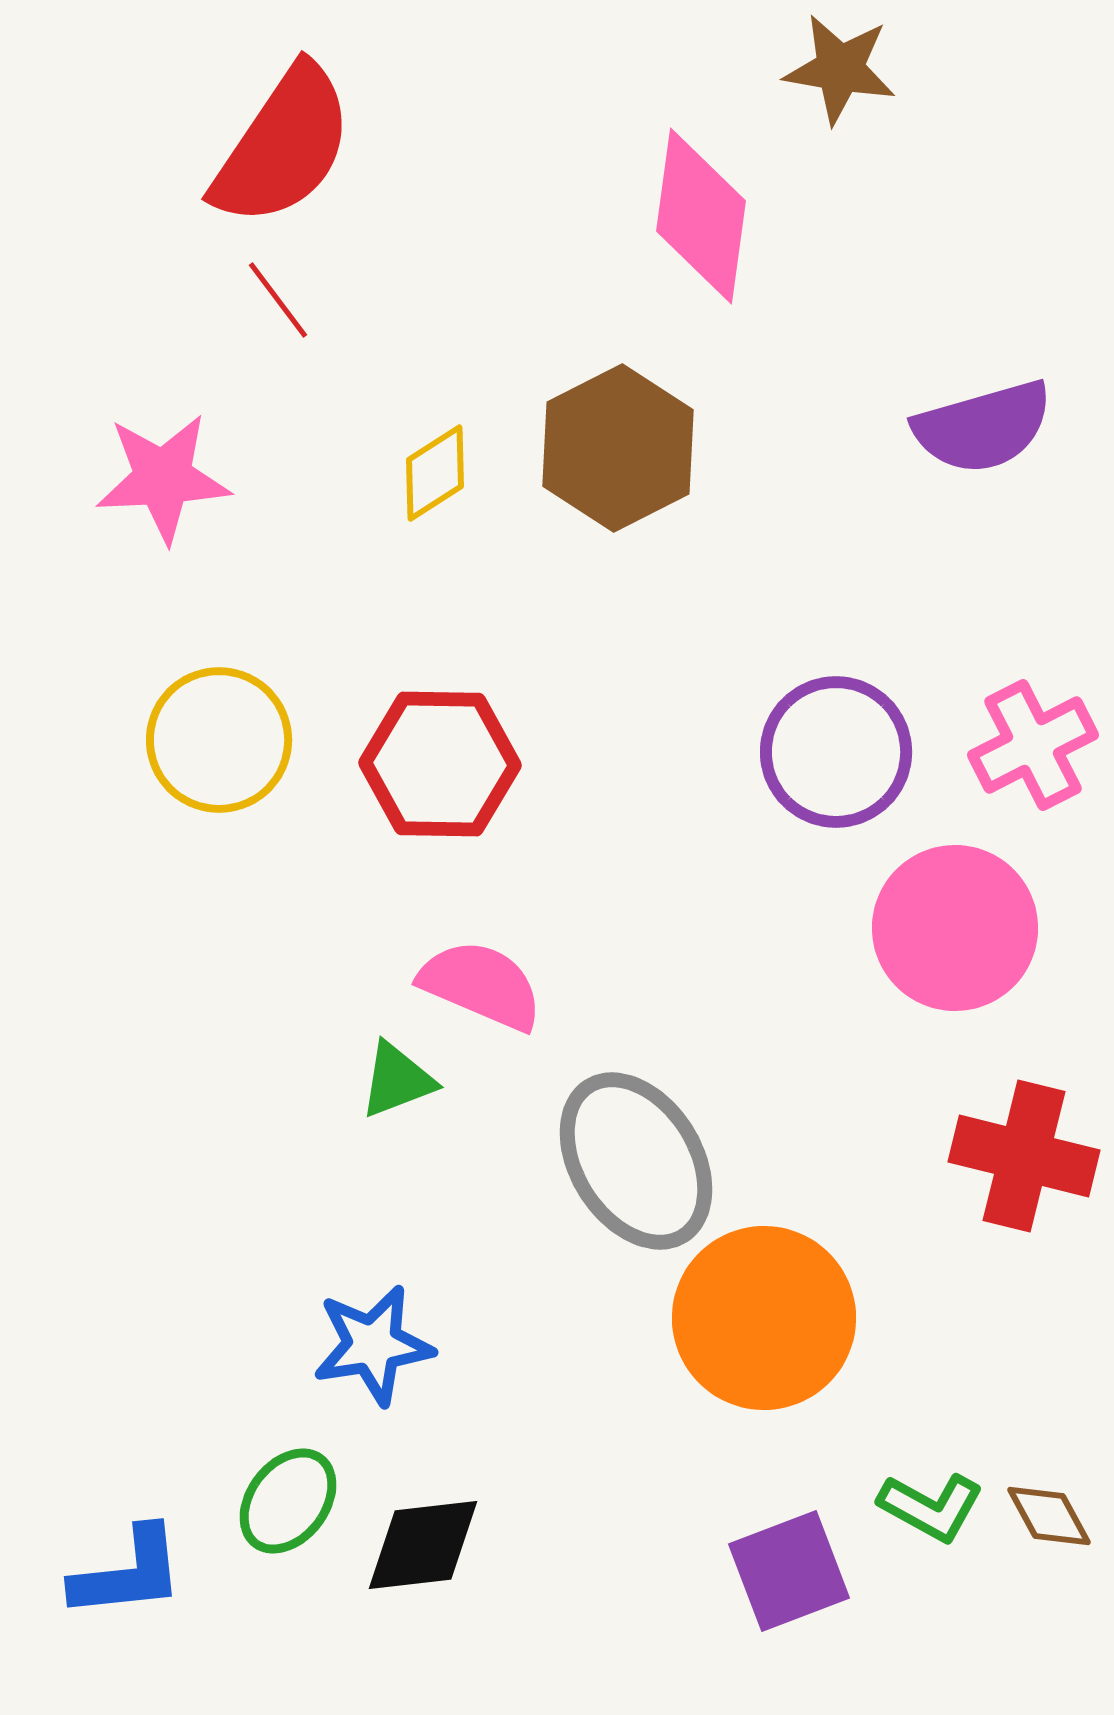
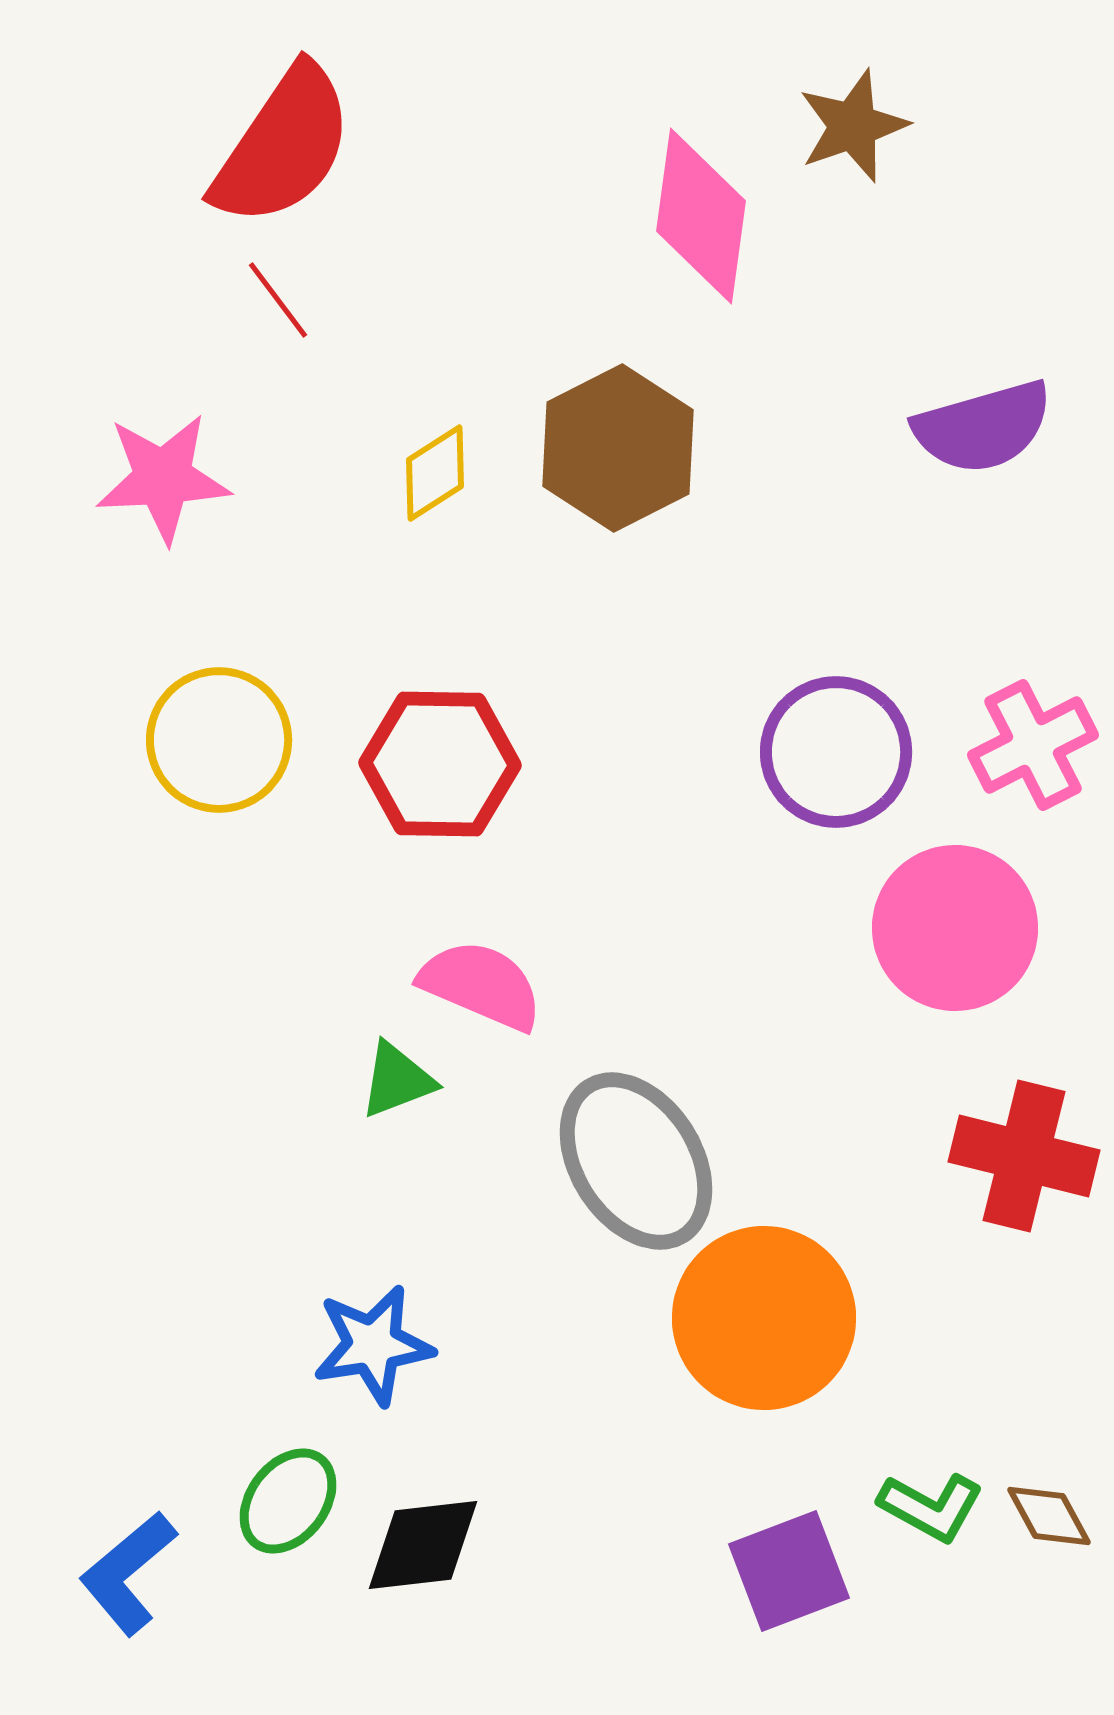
brown star: moved 13 px right, 57 px down; rotated 29 degrees counterclockwise
blue L-shape: rotated 146 degrees clockwise
